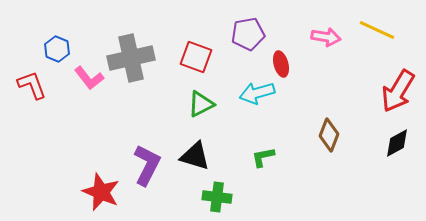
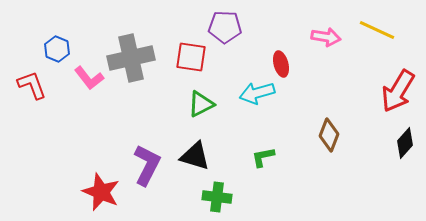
purple pentagon: moved 23 px left, 7 px up; rotated 12 degrees clockwise
red square: moved 5 px left; rotated 12 degrees counterclockwise
black diamond: moved 8 px right; rotated 20 degrees counterclockwise
